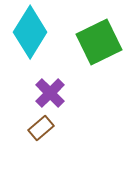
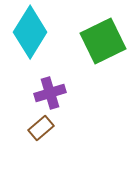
green square: moved 4 px right, 1 px up
purple cross: rotated 28 degrees clockwise
